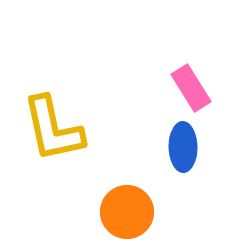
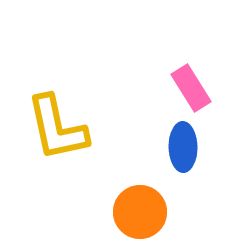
yellow L-shape: moved 4 px right, 1 px up
orange circle: moved 13 px right
